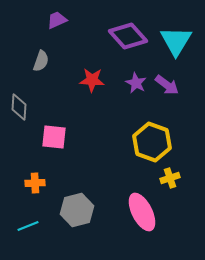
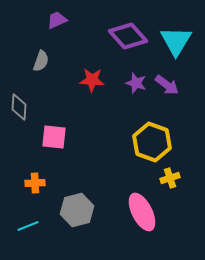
purple star: rotated 10 degrees counterclockwise
